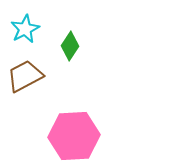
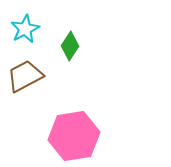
pink hexagon: rotated 6 degrees counterclockwise
